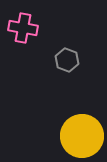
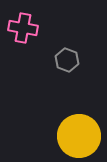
yellow circle: moved 3 px left
